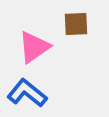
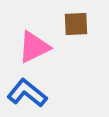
pink triangle: rotated 9 degrees clockwise
